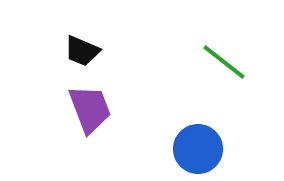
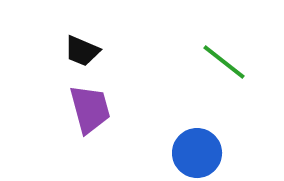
purple trapezoid: rotated 6 degrees clockwise
blue circle: moved 1 px left, 4 px down
